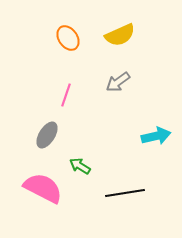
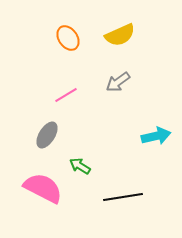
pink line: rotated 40 degrees clockwise
black line: moved 2 px left, 4 px down
